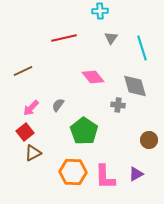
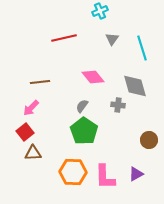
cyan cross: rotated 21 degrees counterclockwise
gray triangle: moved 1 px right, 1 px down
brown line: moved 17 px right, 11 px down; rotated 18 degrees clockwise
gray semicircle: moved 24 px right, 1 px down
brown triangle: rotated 24 degrees clockwise
